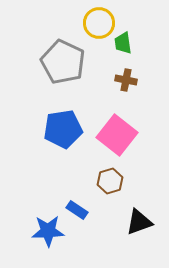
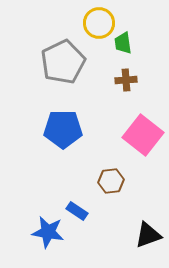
gray pentagon: rotated 21 degrees clockwise
brown cross: rotated 15 degrees counterclockwise
blue pentagon: rotated 9 degrees clockwise
pink square: moved 26 px right
brown hexagon: moved 1 px right; rotated 10 degrees clockwise
blue rectangle: moved 1 px down
black triangle: moved 9 px right, 13 px down
blue star: moved 1 px down; rotated 12 degrees clockwise
